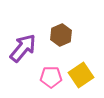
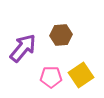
brown hexagon: rotated 20 degrees clockwise
